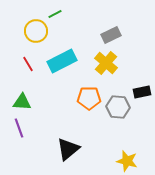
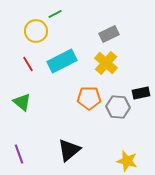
gray rectangle: moved 2 px left, 1 px up
black rectangle: moved 1 px left, 1 px down
green triangle: rotated 36 degrees clockwise
purple line: moved 26 px down
black triangle: moved 1 px right, 1 px down
